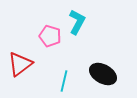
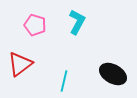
pink pentagon: moved 15 px left, 11 px up
black ellipse: moved 10 px right
